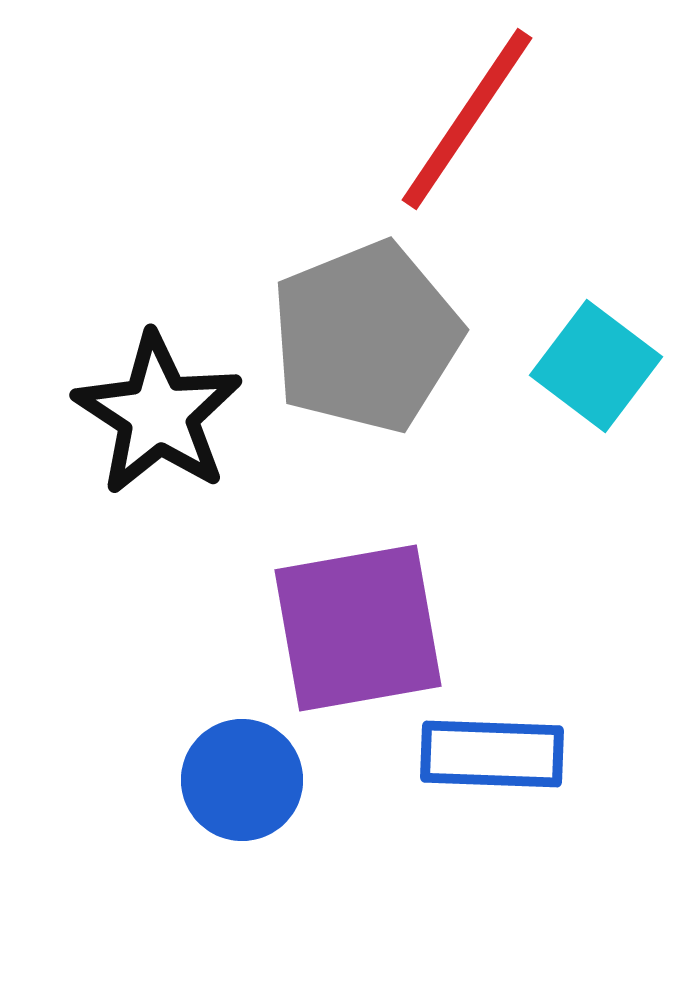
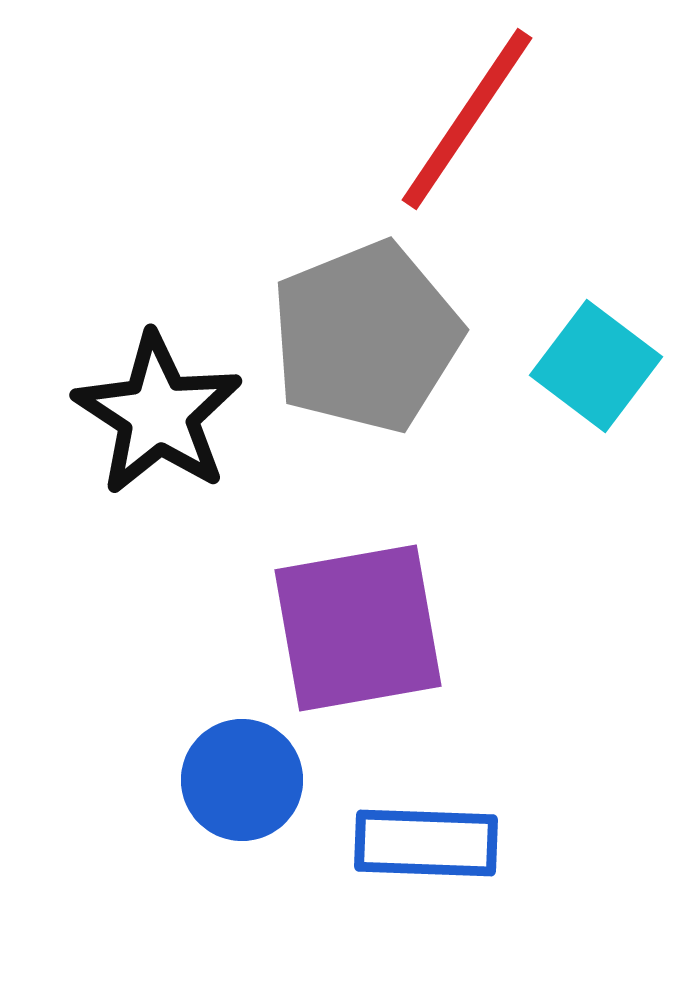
blue rectangle: moved 66 px left, 89 px down
